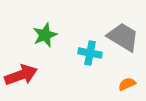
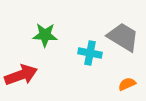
green star: rotated 25 degrees clockwise
